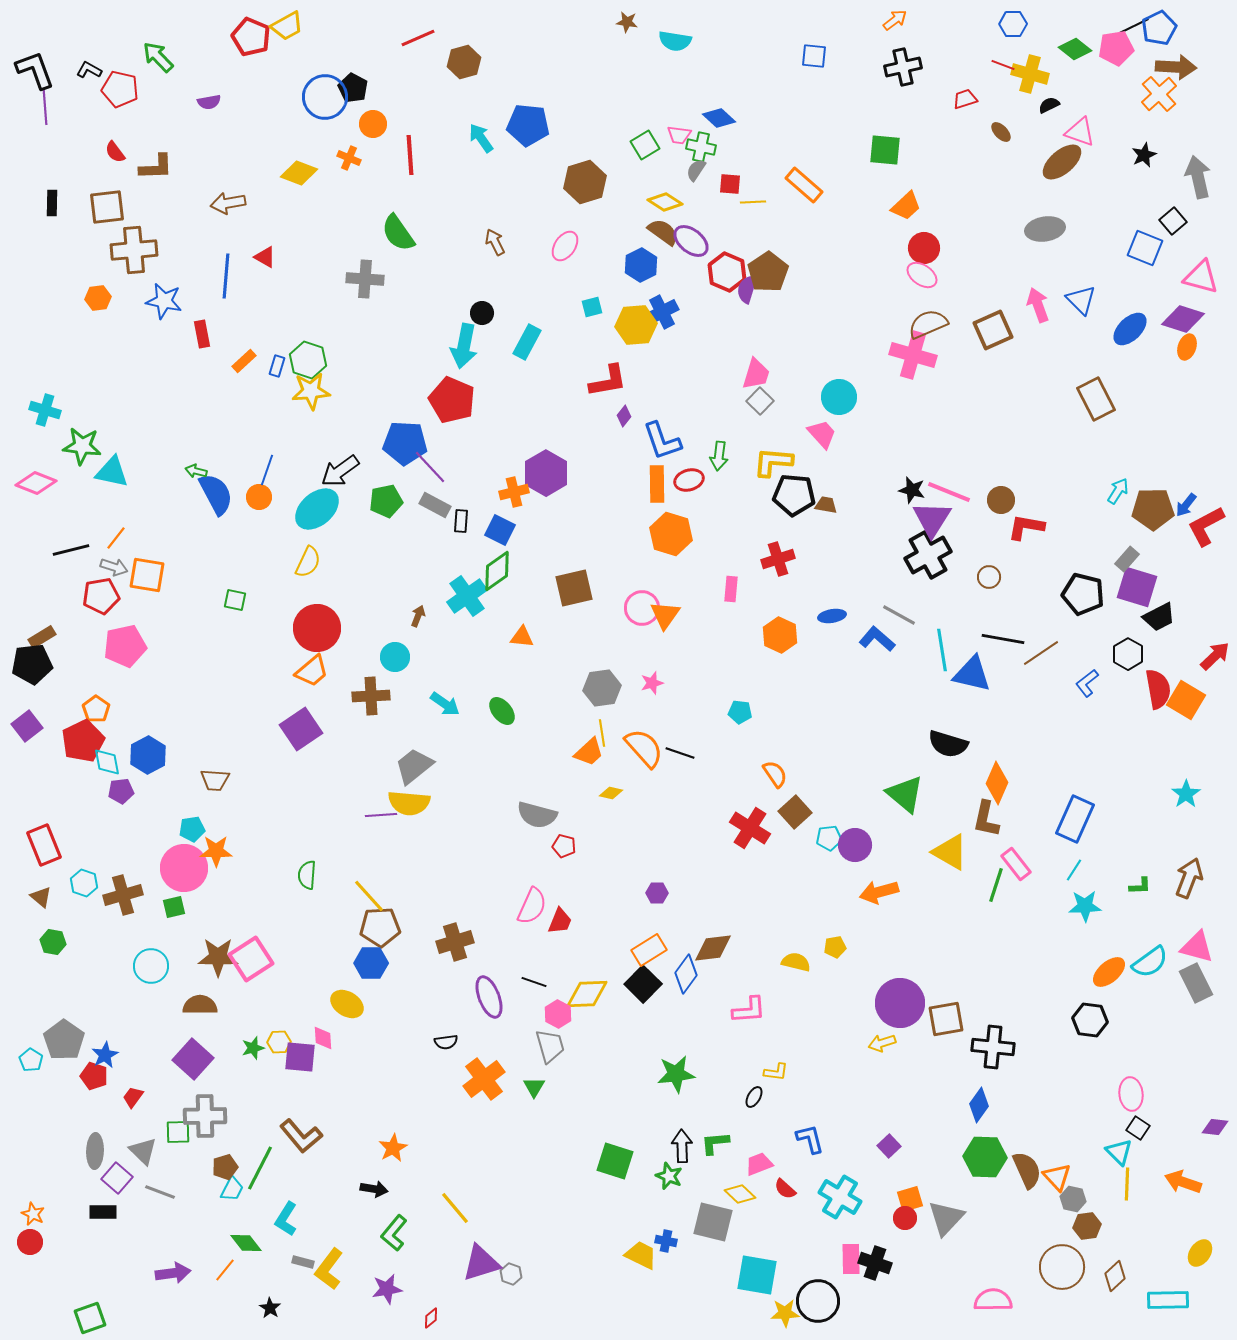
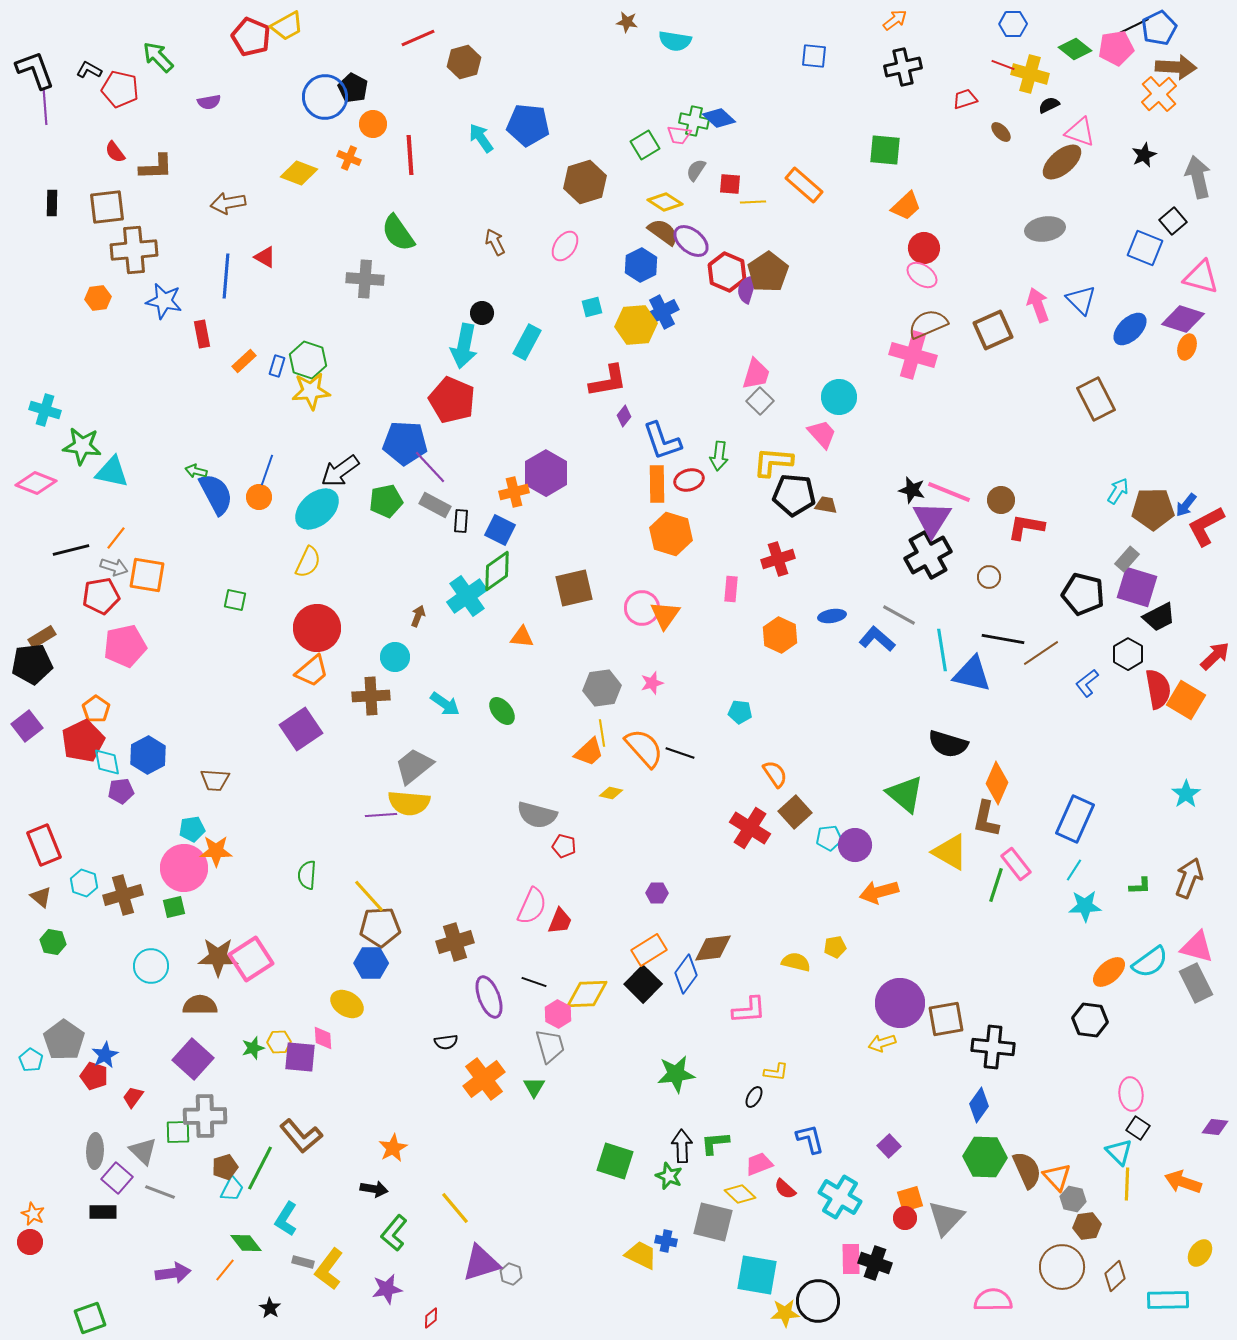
green cross at (701, 147): moved 7 px left, 26 px up
